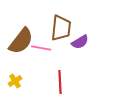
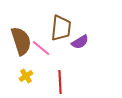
brown semicircle: rotated 56 degrees counterclockwise
pink line: rotated 30 degrees clockwise
yellow cross: moved 11 px right, 5 px up
